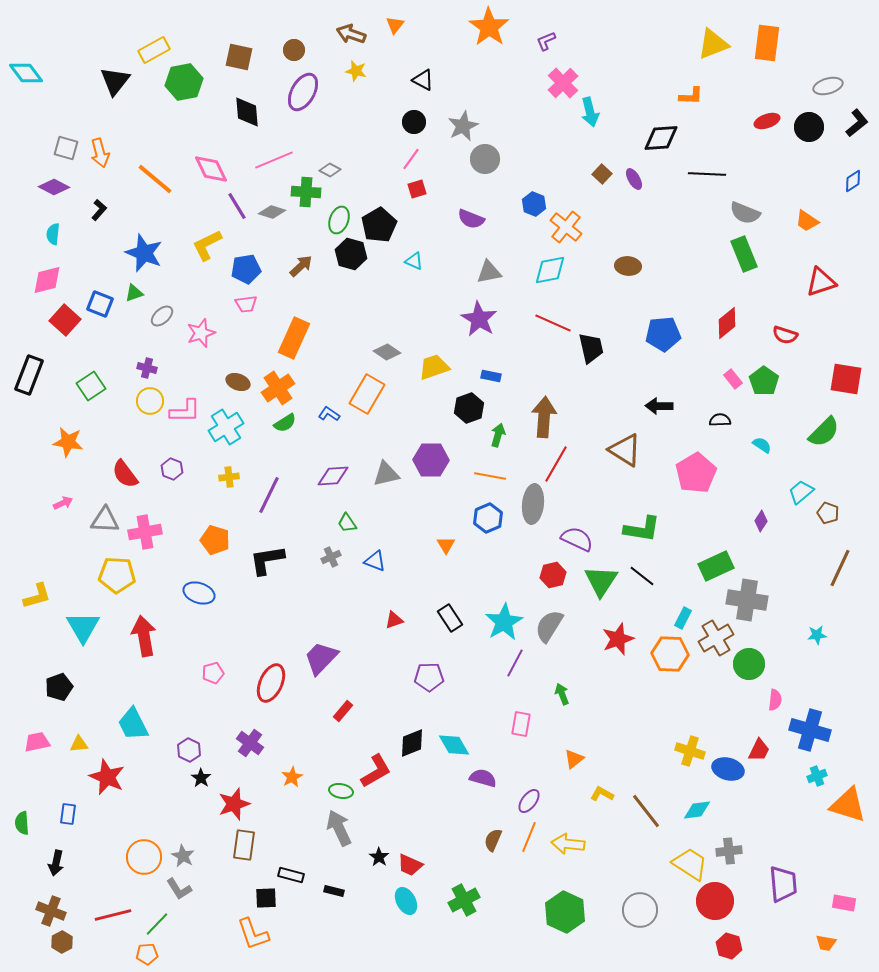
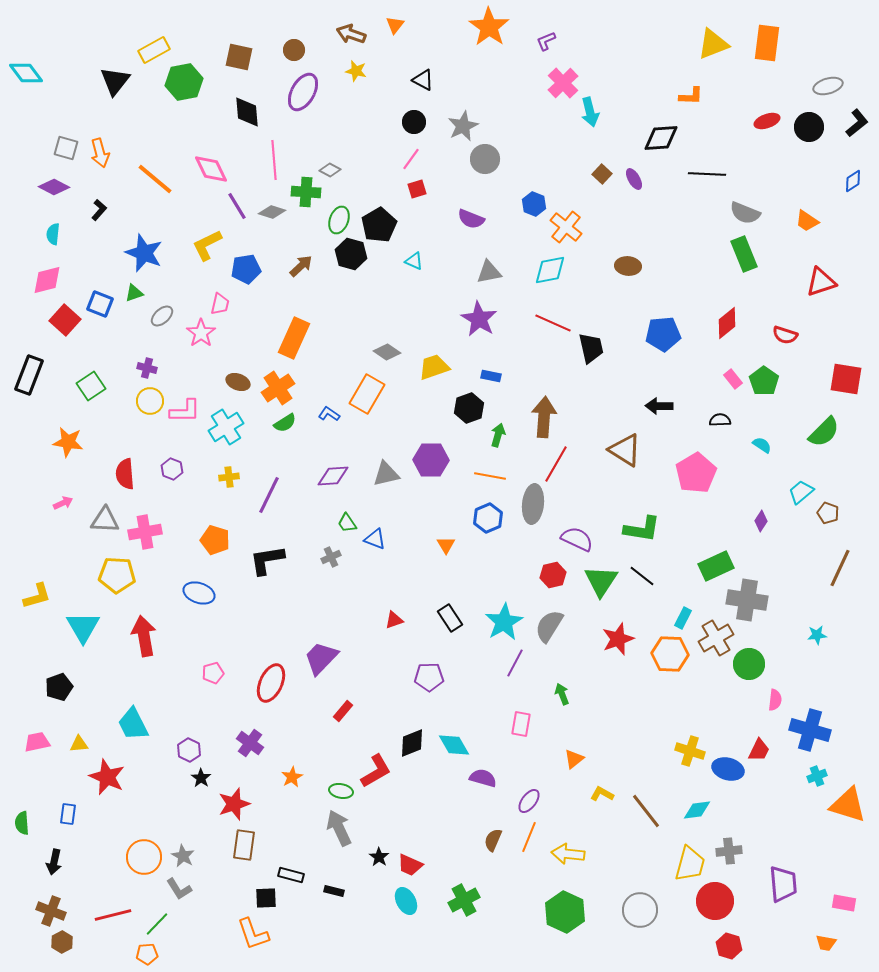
pink line at (274, 160): rotated 72 degrees counterclockwise
pink trapezoid at (246, 304): moved 26 px left; rotated 70 degrees counterclockwise
pink star at (201, 333): rotated 16 degrees counterclockwise
red semicircle at (125, 474): rotated 32 degrees clockwise
blue triangle at (375, 561): moved 22 px up
yellow arrow at (568, 844): moved 10 px down
black arrow at (56, 863): moved 2 px left, 1 px up
yellow trapezoid at (690, 864): rotated 72 degrees clockwise
